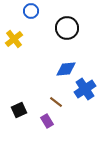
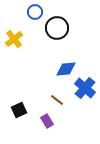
blue circle: moved 4 px right, 1 px down
black circle: moved 10 px left
blue cross: moved 1 px up; rotated 15 degrees counterclockwise
brown line: moved 1 px right, 2 px up
